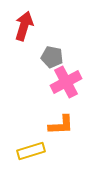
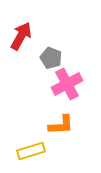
red arrow: moved 3 px left, 10 px down; rotated 12 degrees clockwise
gray pentagon: moved 1 px left, 1 px down; rotated 10 degrees clockwise
pink cross: moved 1 px right, 2 px down
